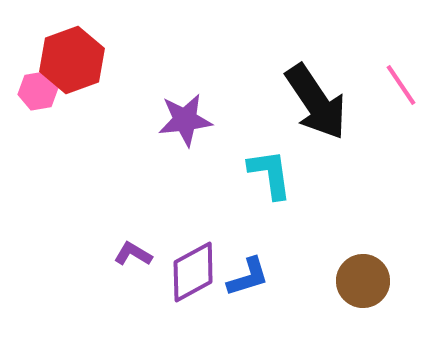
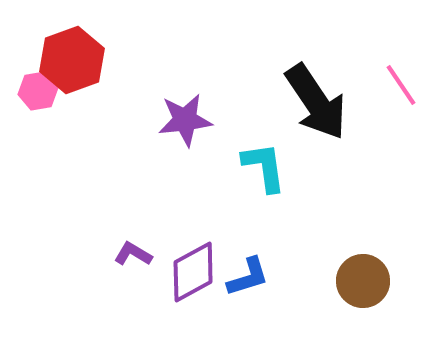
cyan L-shape: moved 6 px left, 7 px up
